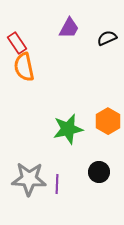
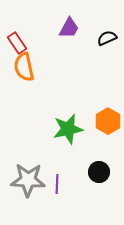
gray star: moved 1 px left, 1 px down
